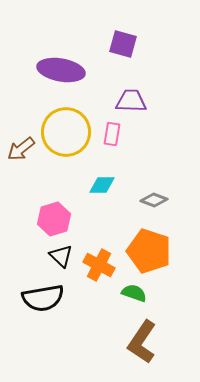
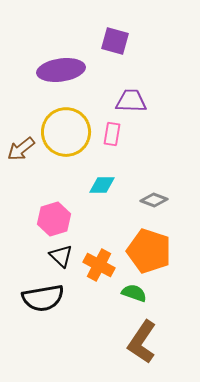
purple square: moved 8 px left, 3 px up
purple ellipse: rotated 18 degrees counterclockwise
